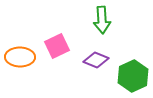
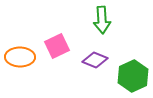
purple diamond: moved 1 px left
